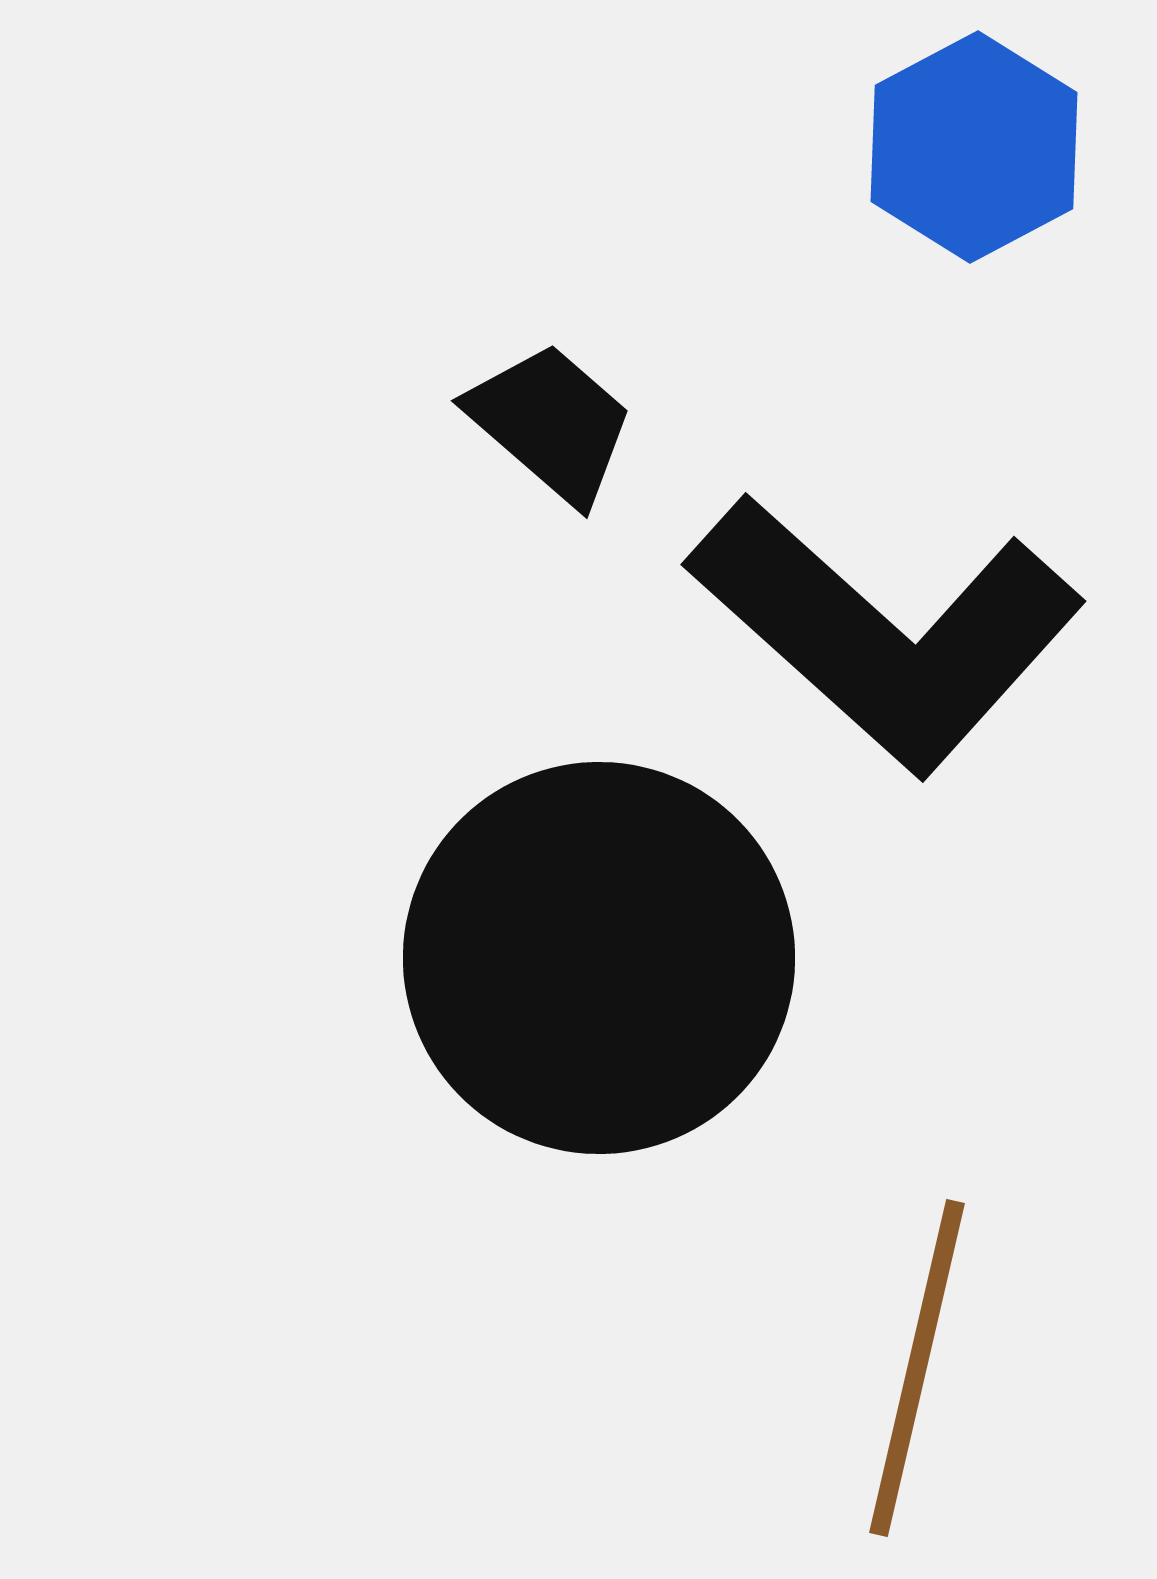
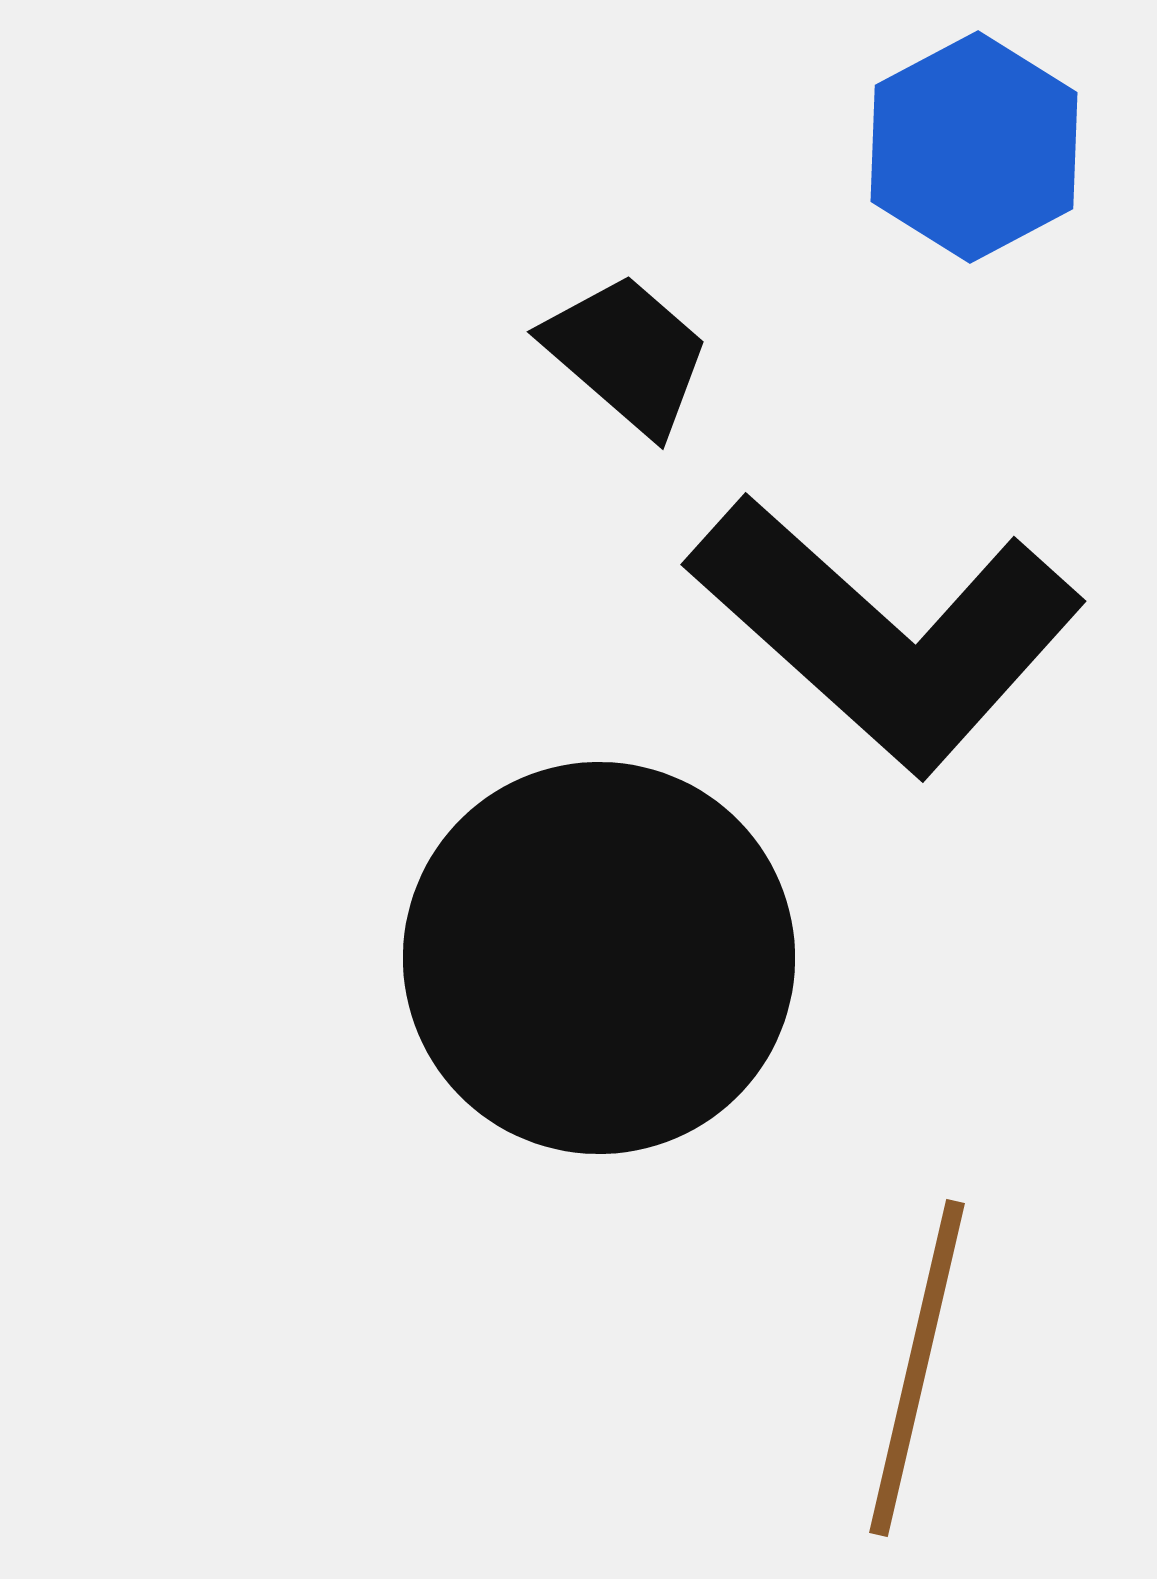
black trapezoid: moved 76 px right, 69 px up
